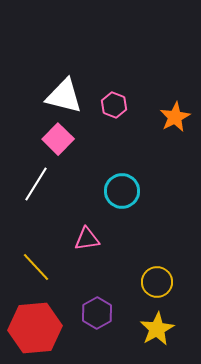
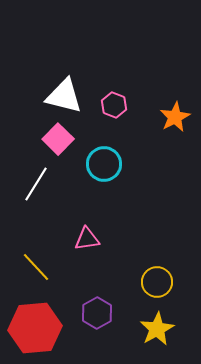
cyan circle: moved 18 px left, 27 px up
